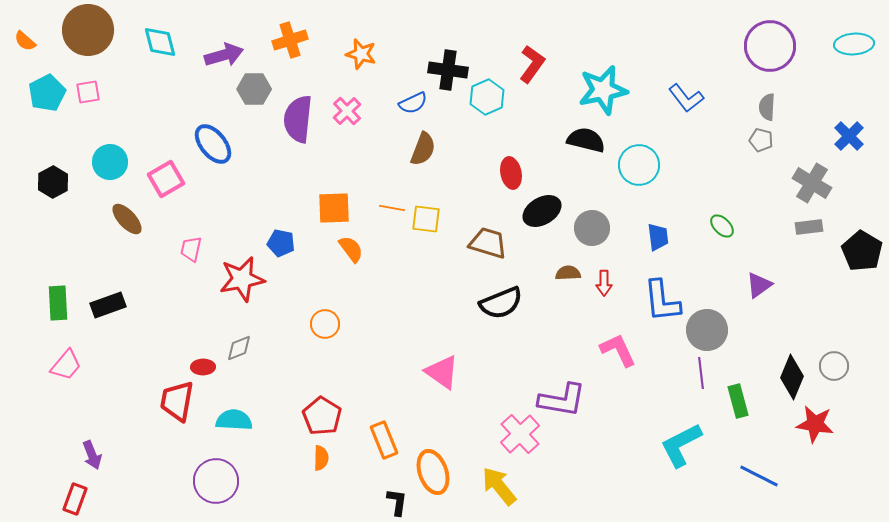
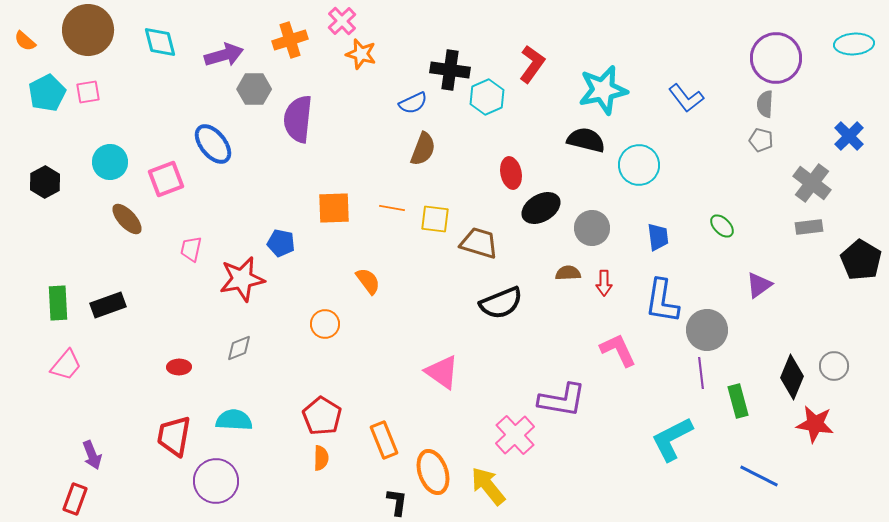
purple circle at (770, 46): moved 6 px right, 12 px down
black cross at (448, 70): moved 2 px right
gray semicircle at (767, 107): moved 2 px left, 3 px up
pink cross at (347, 111): moved 5 px left, 90 px up
pink square at (166, 179): rotated 9 degrees clockwise
black hexagon at (53, 182): moved 8 px left
gray cross at (812, 183): rotated 6 degrees clockwise
black ellipse at (542, 211): moved 1 px left, 3 px up
yellow square at (426, 219): moved 9 px right
brown trapezoid at (488, 243): moved 9 px left
orange semicircle at (351, 249): moved 17 px right, 32 px down
black pentagon at (862, 251): moved 1 px left, 9 px down
blue L-shape at (662, 301): rotated 15 degrees clockwise
red ellipse at (203, 367): moved 24 px left
red trapezoid at (177, 401): moved 3 px left, 35 px down
pink cross at (520, 434): moved 5 px left, 1 px down
cyan L-shape at (681, 445): moved 9 px left, 6 px up
yellow arrow at (499, 486): moved 11 px left
